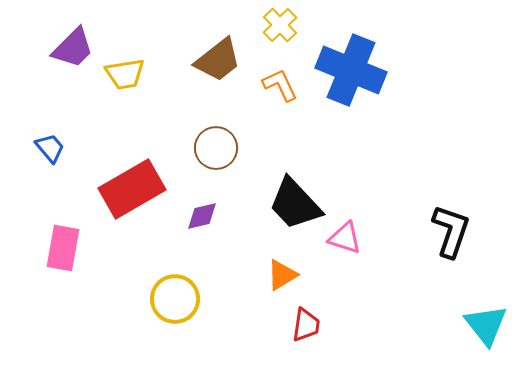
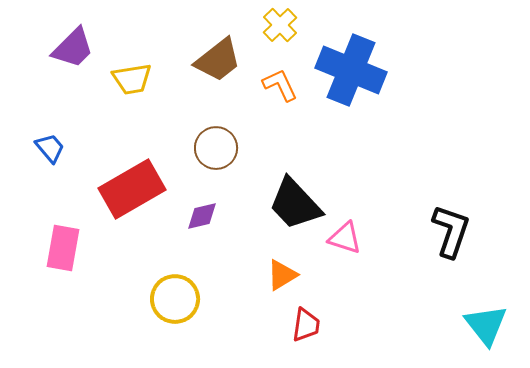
yellow trapezoid: moved 7 px right, 5 px down
